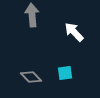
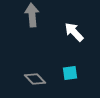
cyan square: moved 5 px right
gray diamond: moved 4 px right, 2 px down
